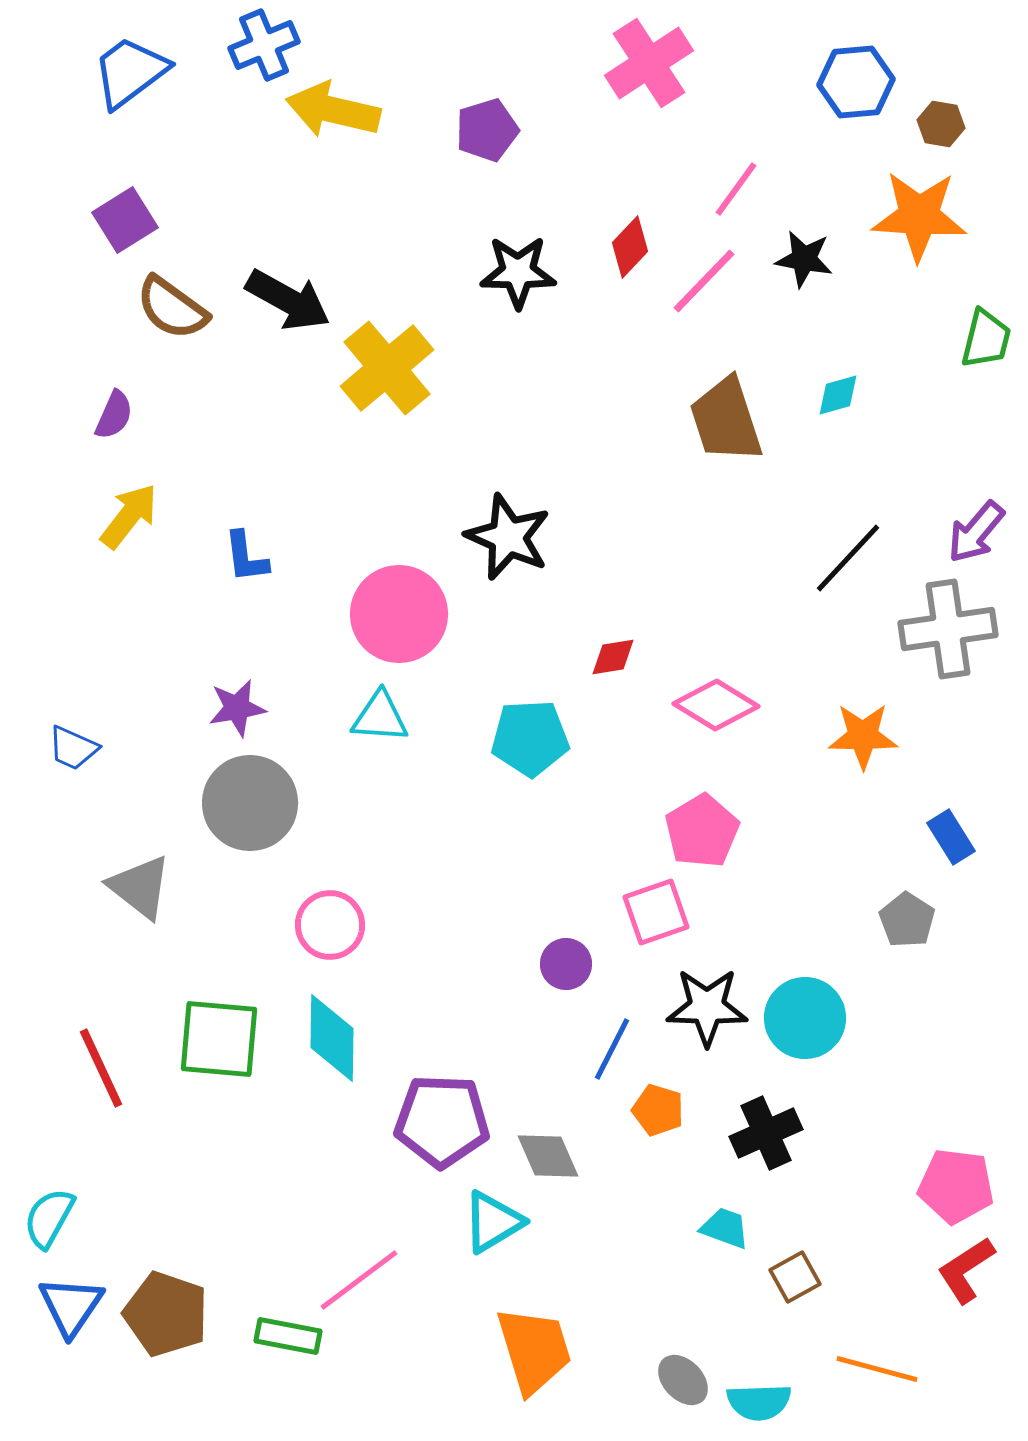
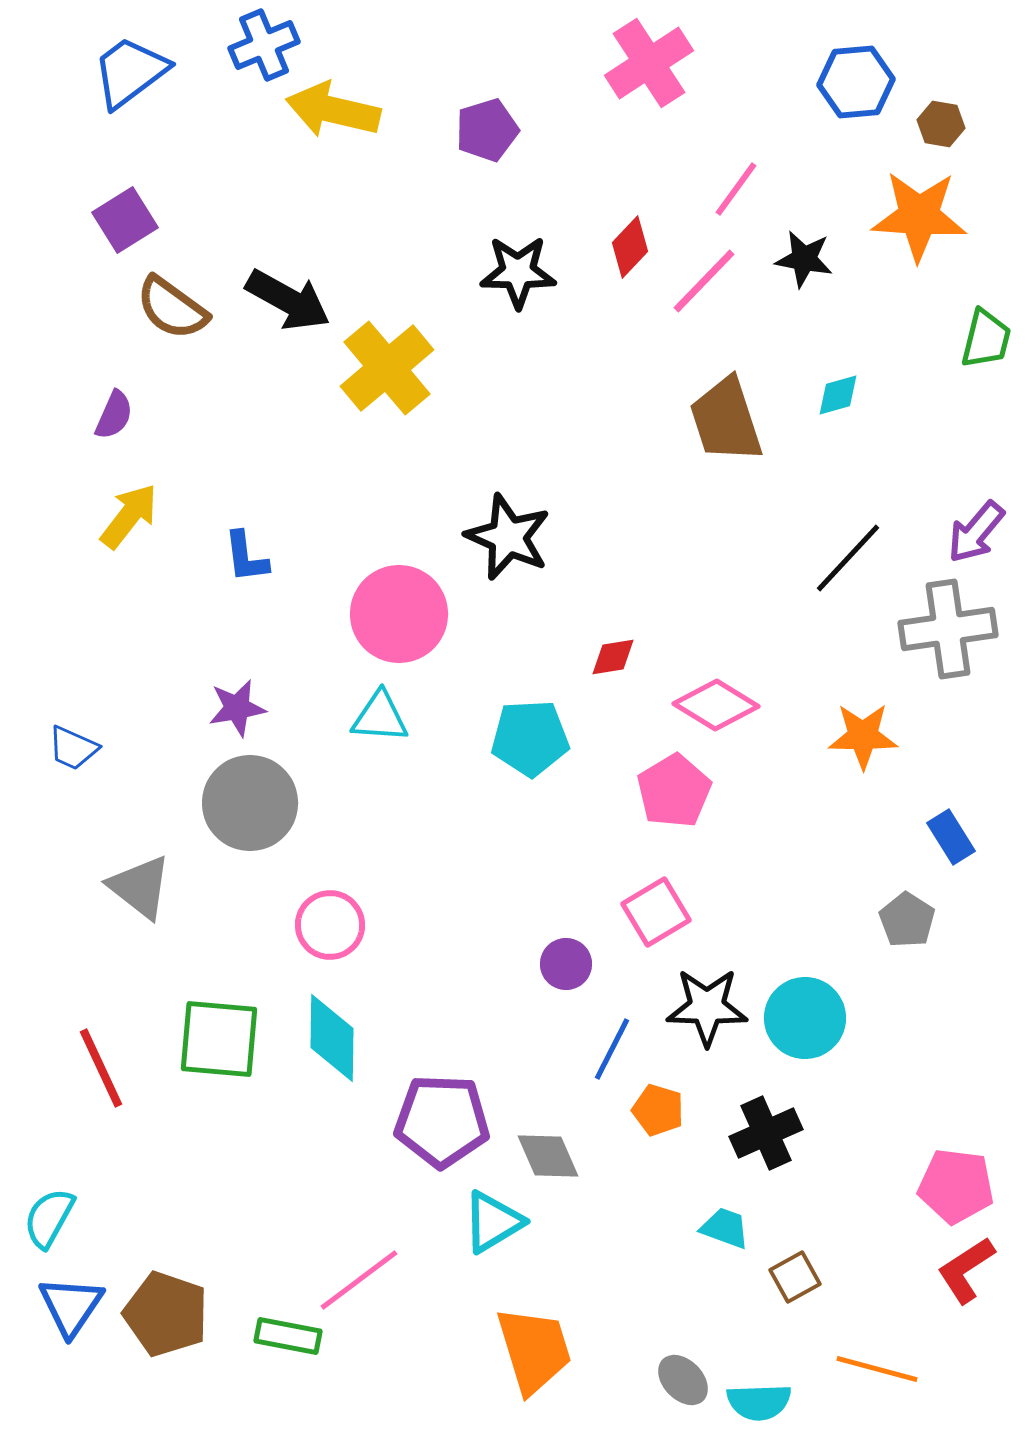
pink pentagon at (702, 831): moved 28 px left, 40 px up
pink square at (656, 912): rotated 12 degrees counterclockwise
